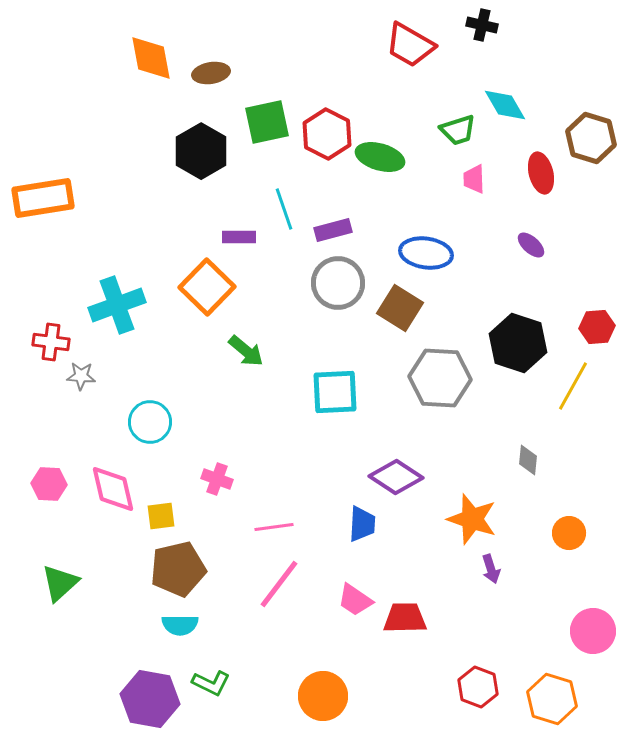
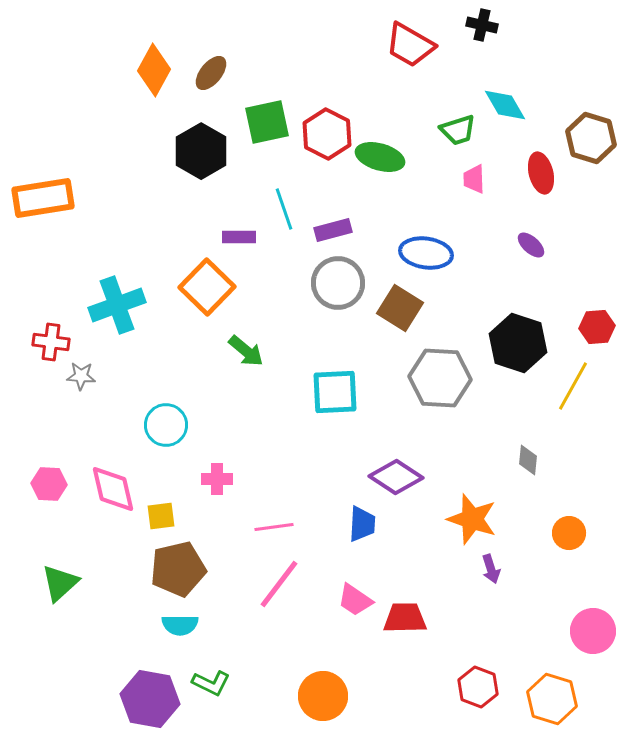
orange diamond at (151, 58): moved 3 px right, 12 px down; rotated 39 degrees clockwise
brown ellipse at (211, 73): rotated 42 degrees counterclockwise
cyan circle at (150, 422): moved 16 px right, 3 px down
pink cross at (217, 479): rotated 20 degrees counterclockwise
